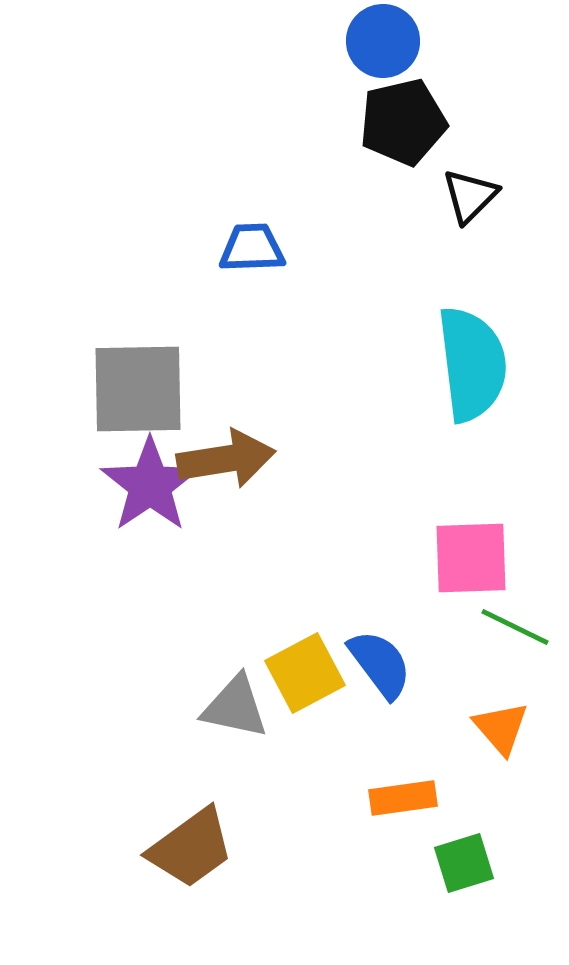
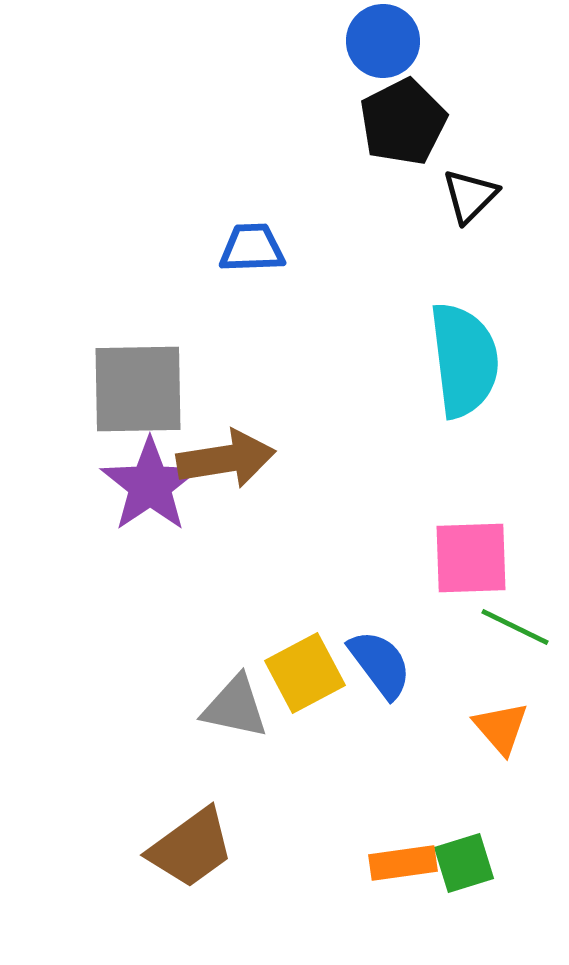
black pentagon: rotated 14 degrees counterclockwise
cyan semicircle: moved 8 px left, 4 px up
orange rectangle: moved 65 px down
